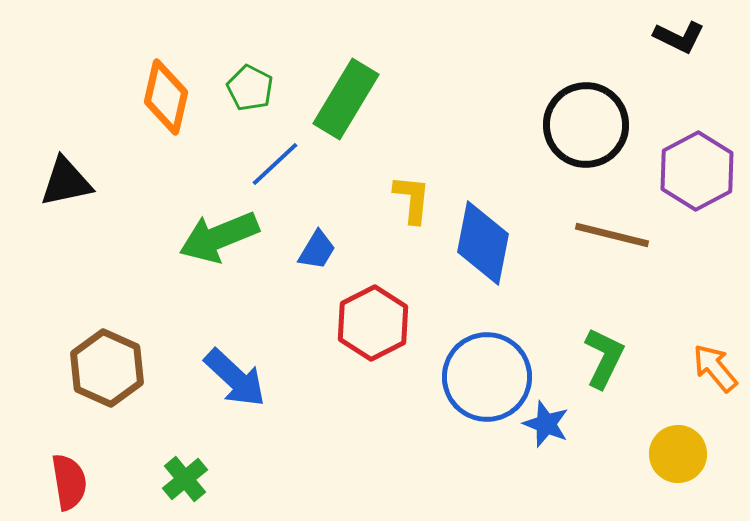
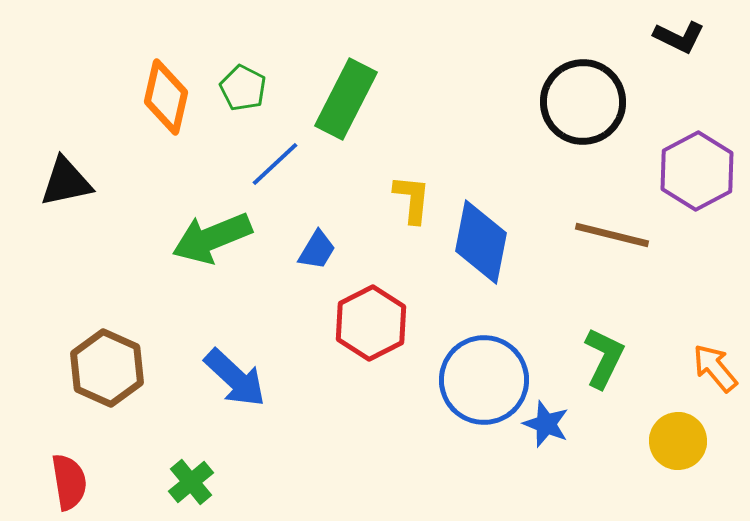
green pentagon: moved 7 px left
green rectangle: rotated 4 degrees counterclockwise
black circle: moved 3 px left, 23 px up
green arrow: moved 7 px left, 1 px down
blue diamond: moved 2 px left, 1 px up
red hexagon: moved 2 px left
blue circle: moved 3 px left, 3 px down
yellow circle: moved 13 px up
green cross: moved 6 px right, 3 px down
